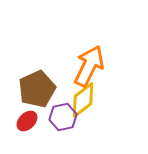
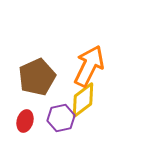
brown pentagon: moved 12 px up
purple hexagon: moved 2 px left, 1 px down
red ellipse: moved 2 px left; rotated 30 degrees counterclockwise
